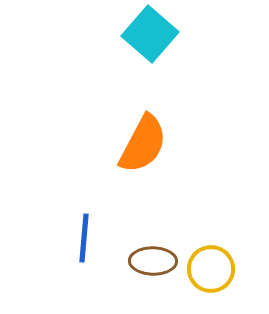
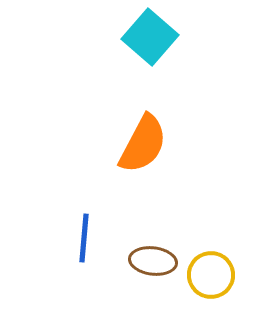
cyan square: moved 3 px down
brown ellipse: rotated 6 degrees clockwise
yellow circle: moved 6 px down
